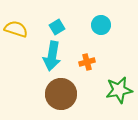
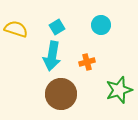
green star: rotated 8 degrees counterclockwise
